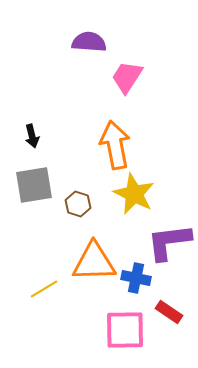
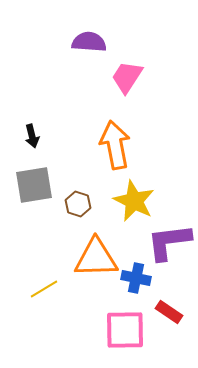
yellow star: moved 7 px down
orange triangle: moved 2 px right, 4 px up
